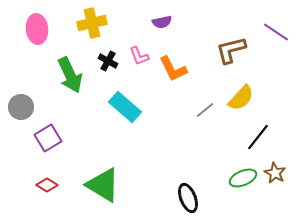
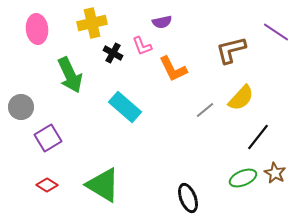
pink L-shape: moved 3 px right, 10 px up
black cross: moved 5 px right, 8 px up
